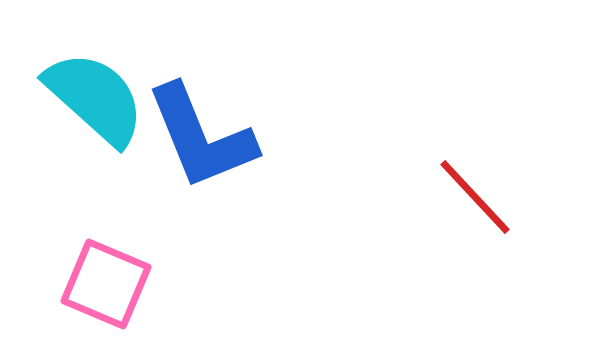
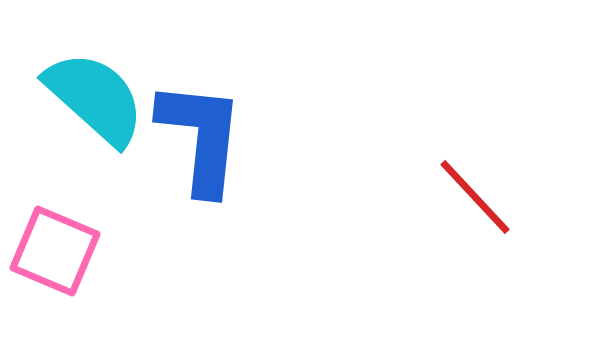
blue L-shape: rotated 152 degrees counterclockwise
pink square: moved 51 px left, 33 px up
